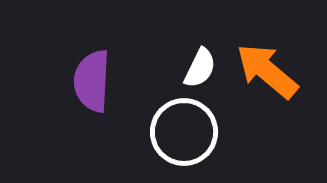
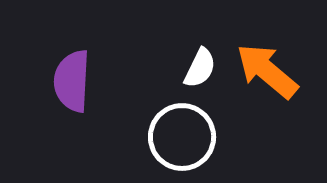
purple semicircle: moved 20 px left
white circle: moved 2 px left, 5 px down
